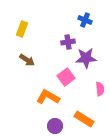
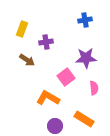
blue cross: rotated 32 degrees counterclockwise
purple cross: moved 22 px left
pink semicircle: moved 6 px left, 1 px up
orange L-shape: moved 1 px down
